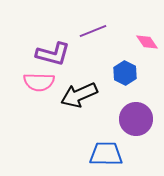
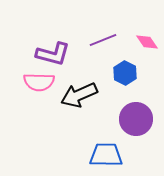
purple line: moved 10 px right, 9 px down
blue trapezoid: moved 1 px down
